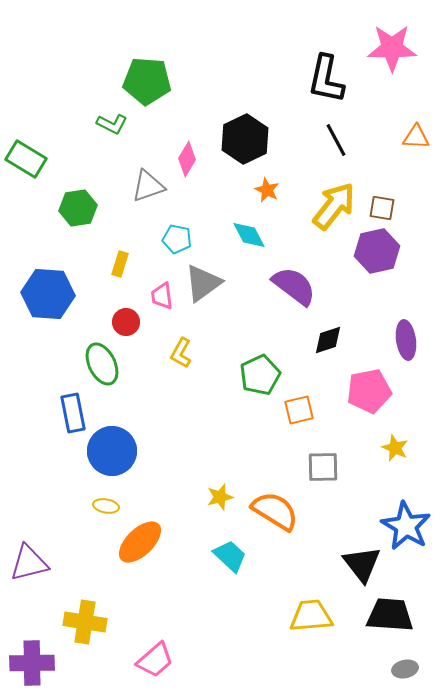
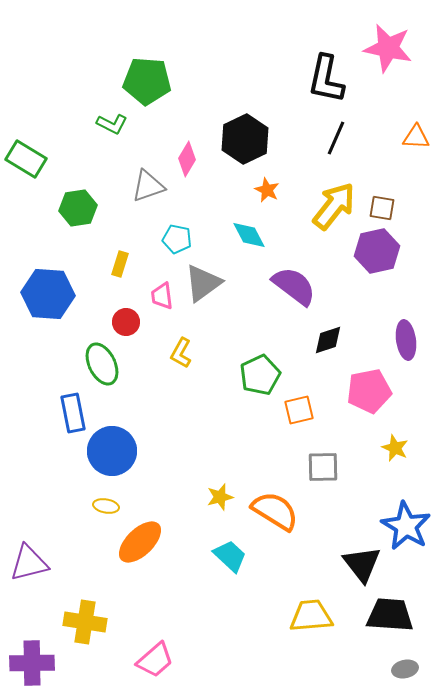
pink star at (392, 48): moved 4 px left; rotated 12 degrees clockwise
black line at (336, 140): moved 2 px up; rotated 52 degrees clockwise
